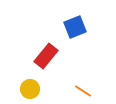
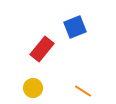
red rectangle: moved 4 px left, 7 px up
yellow circle: moved 3 px right, 1 px up
